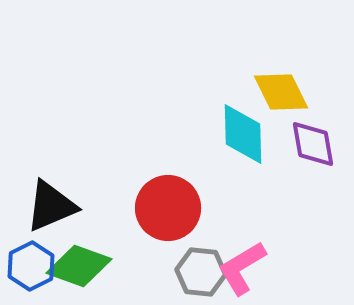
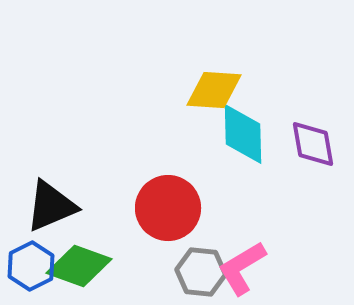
yellow diamond: moved 67 px left, 2 px up; rotated 60 degrees counterclockwise
